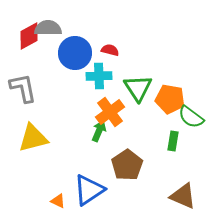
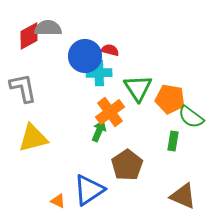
blue circle: moved 10 px right, 3 px down
cyan cross: moved 3 px up
